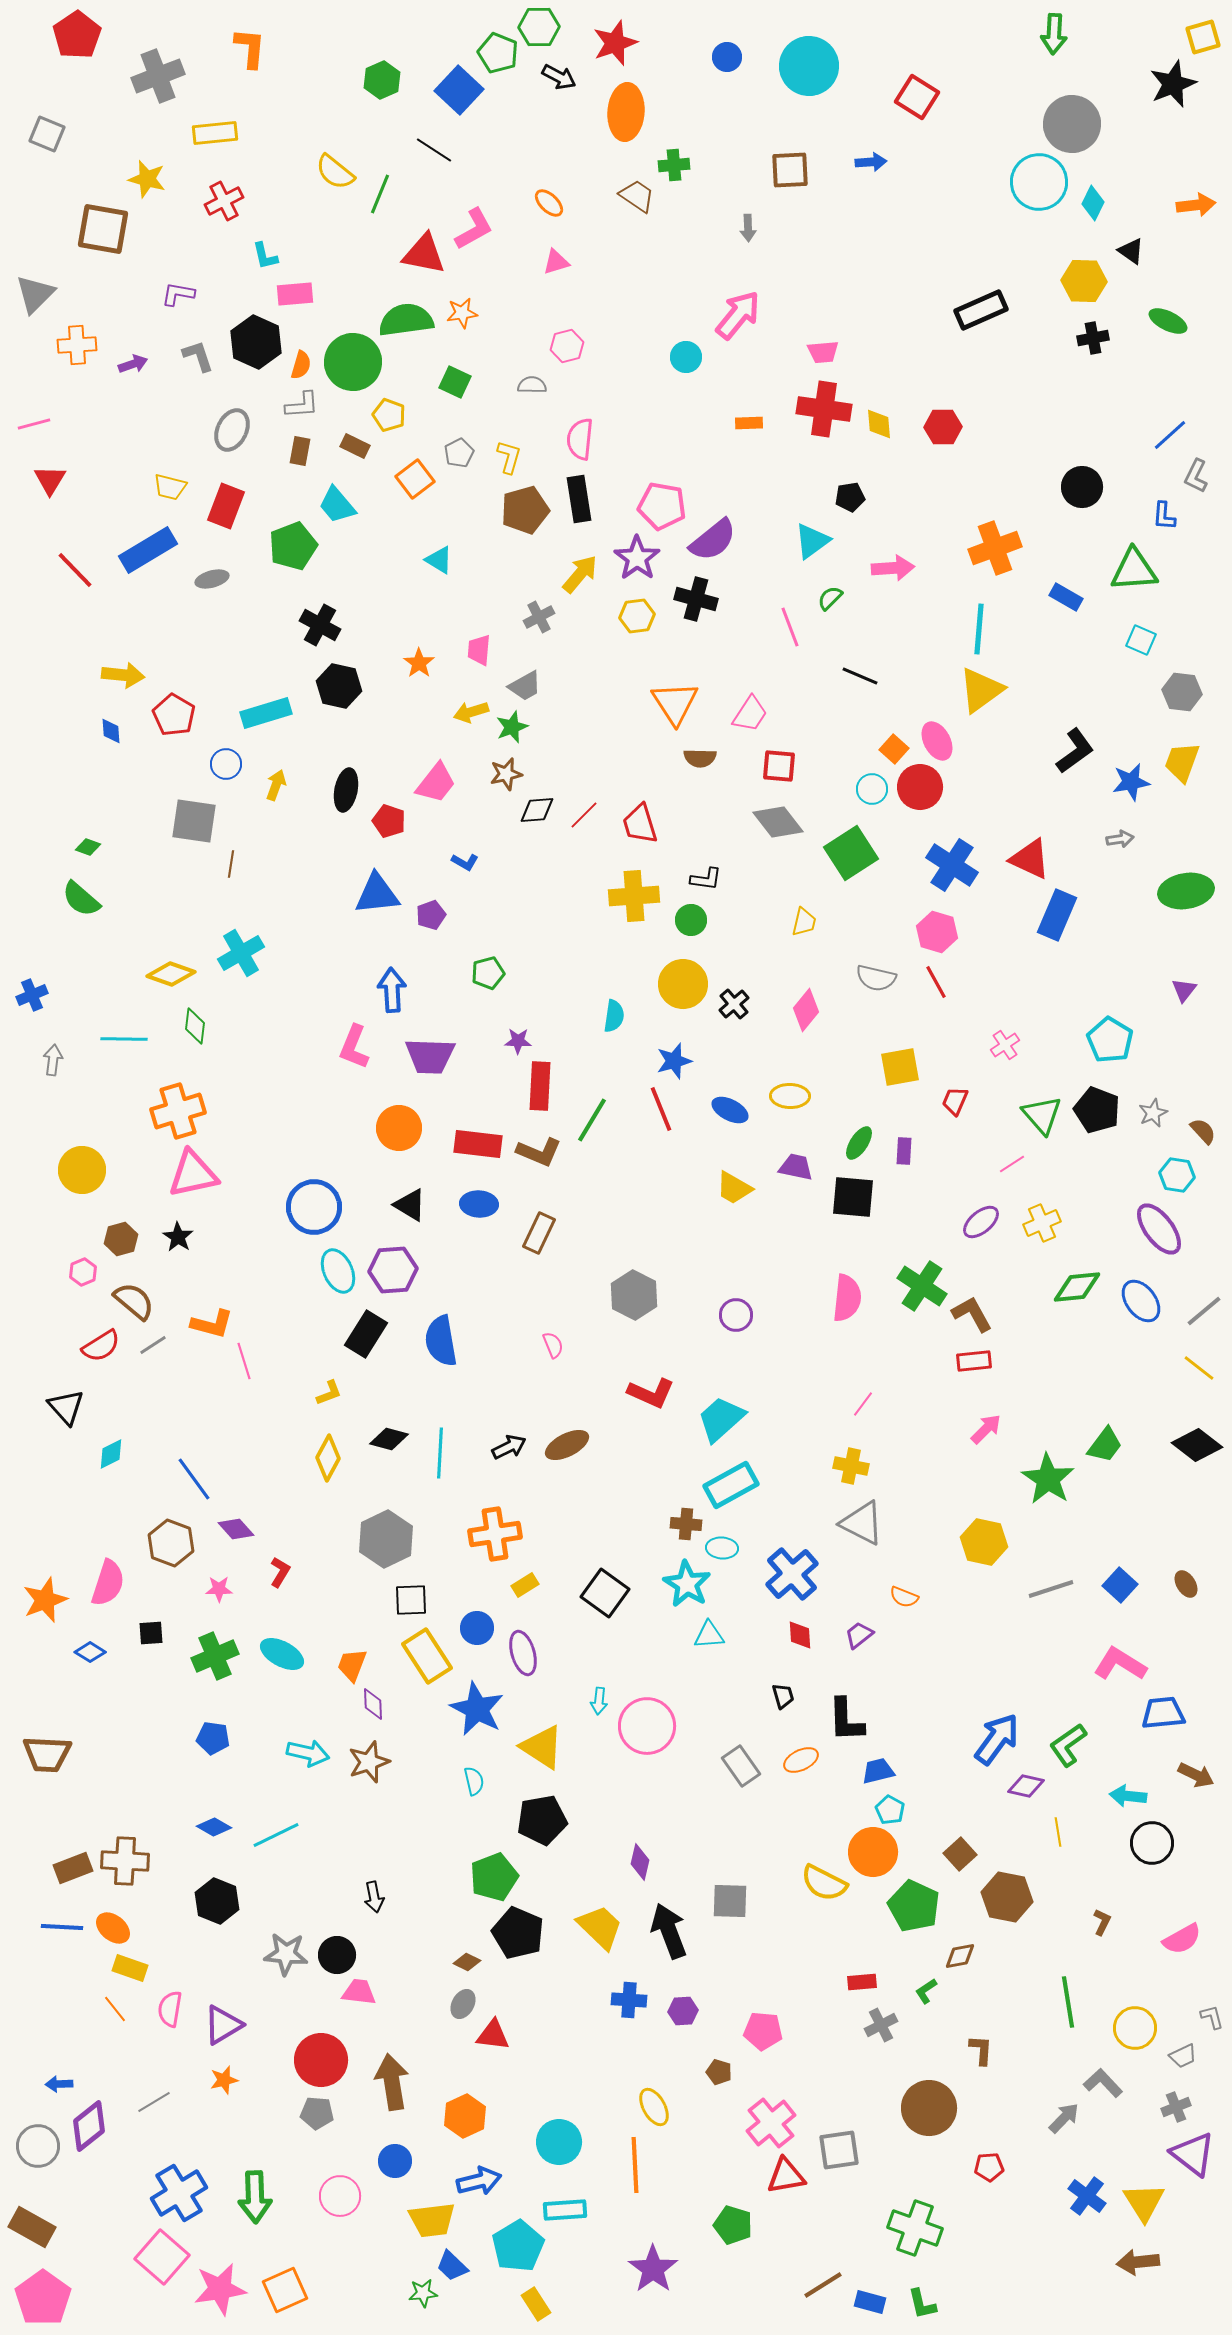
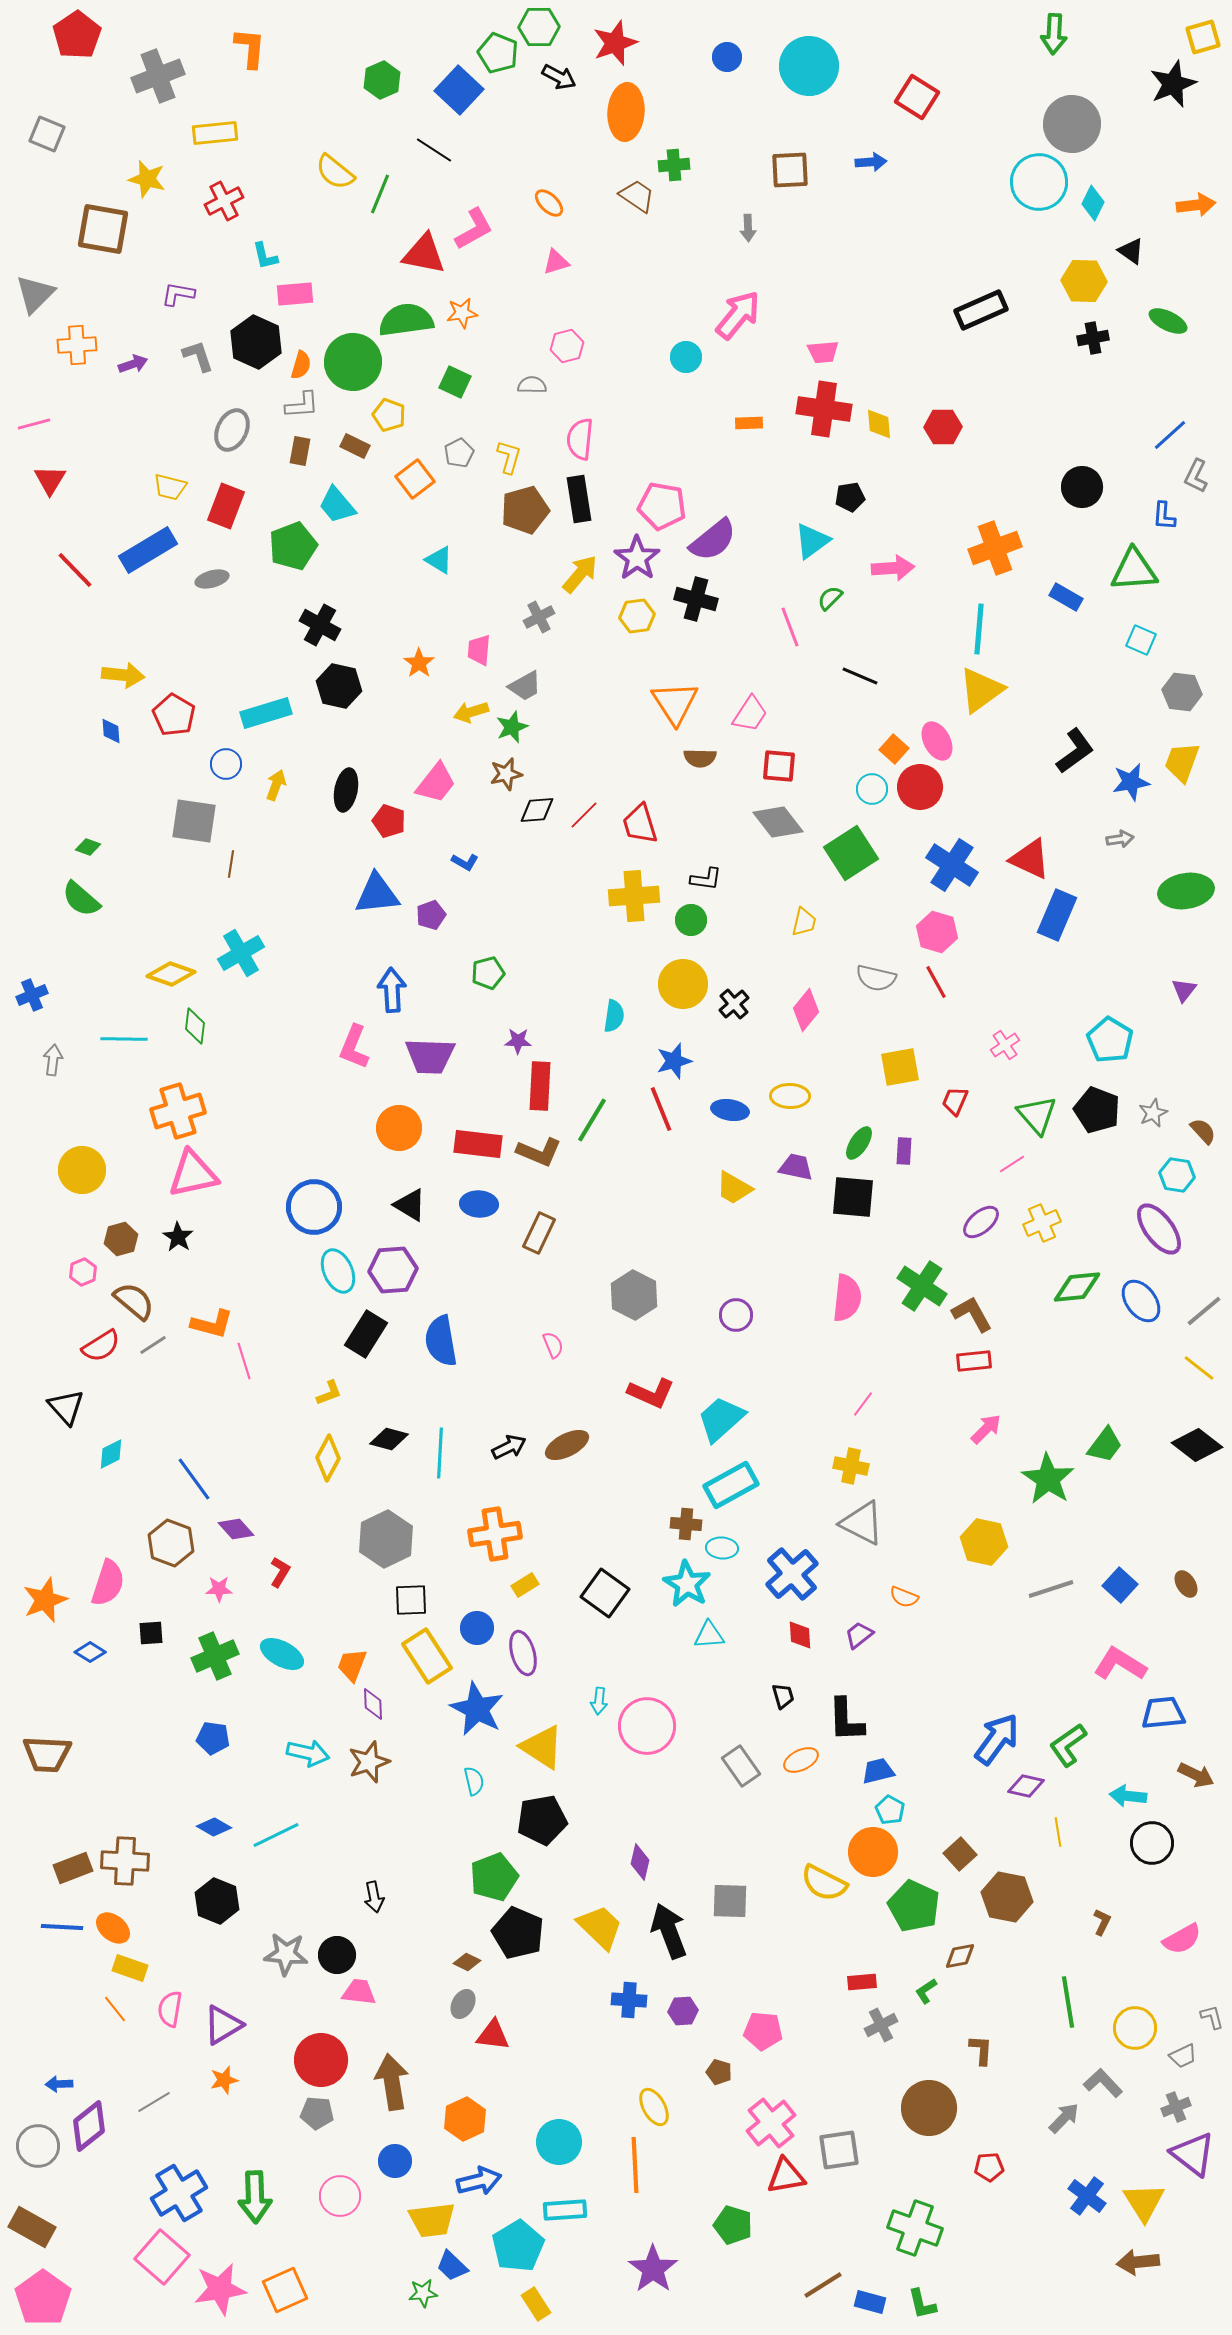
blue ellipse at (730, 1110): rotated 18 degrees counterclockwise
green triangle at (1042, 1115): moved 5 px left
orange hexagon at (465, 2116): moved 3 px down
